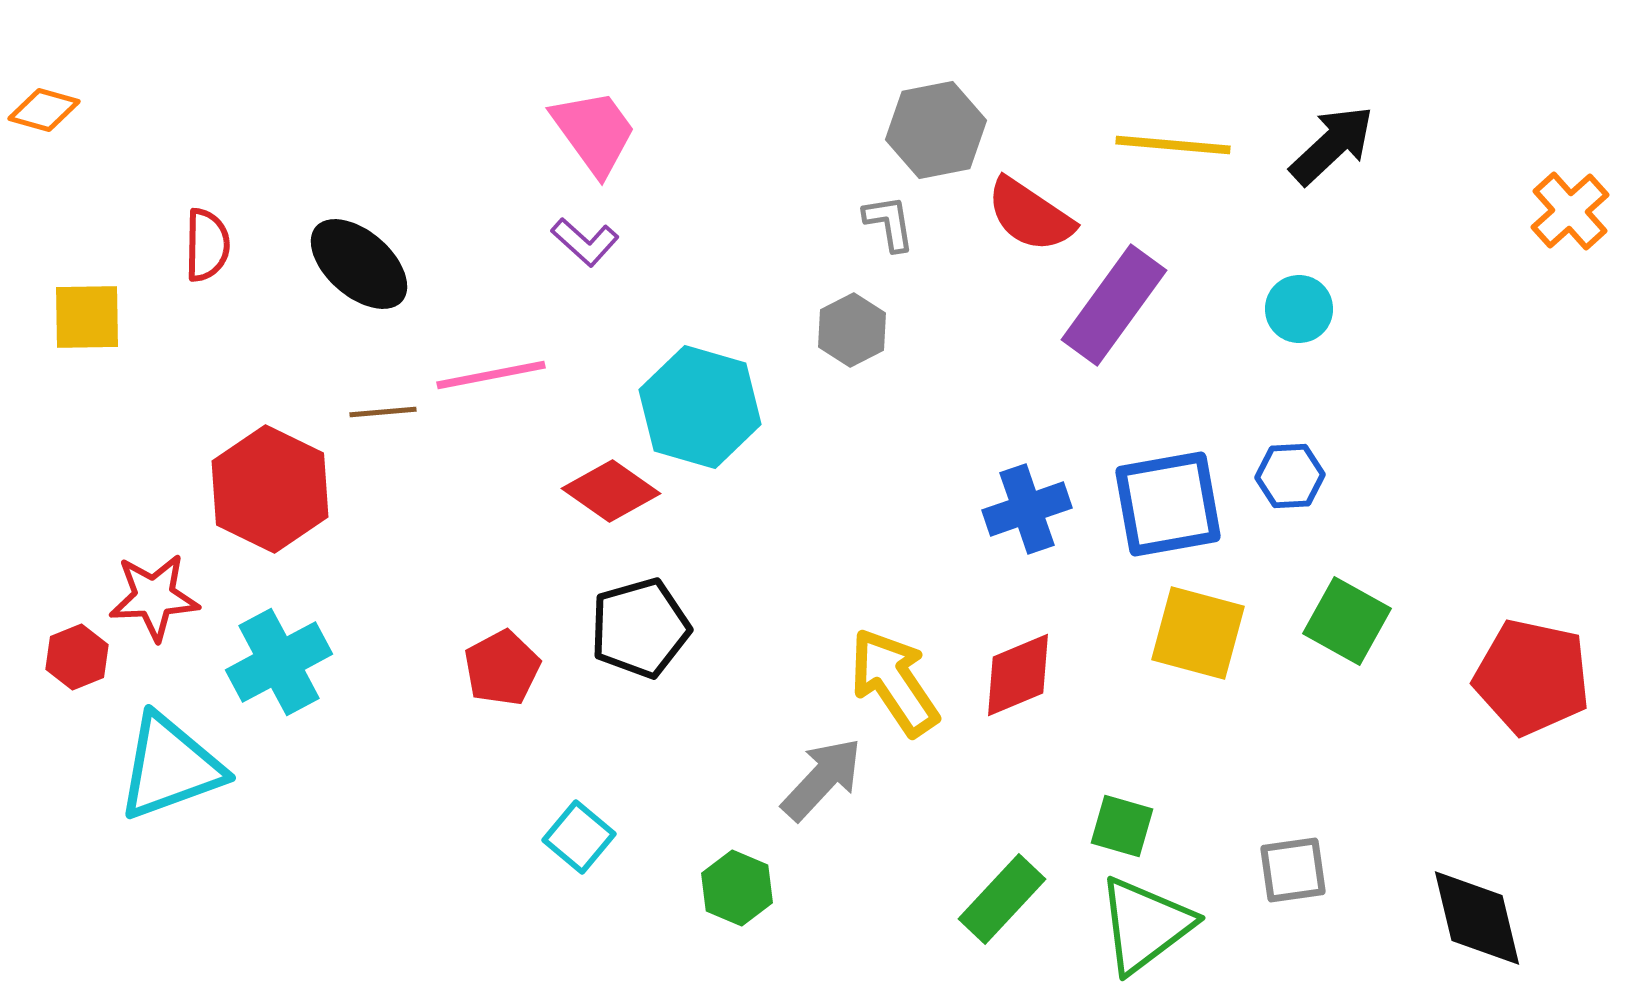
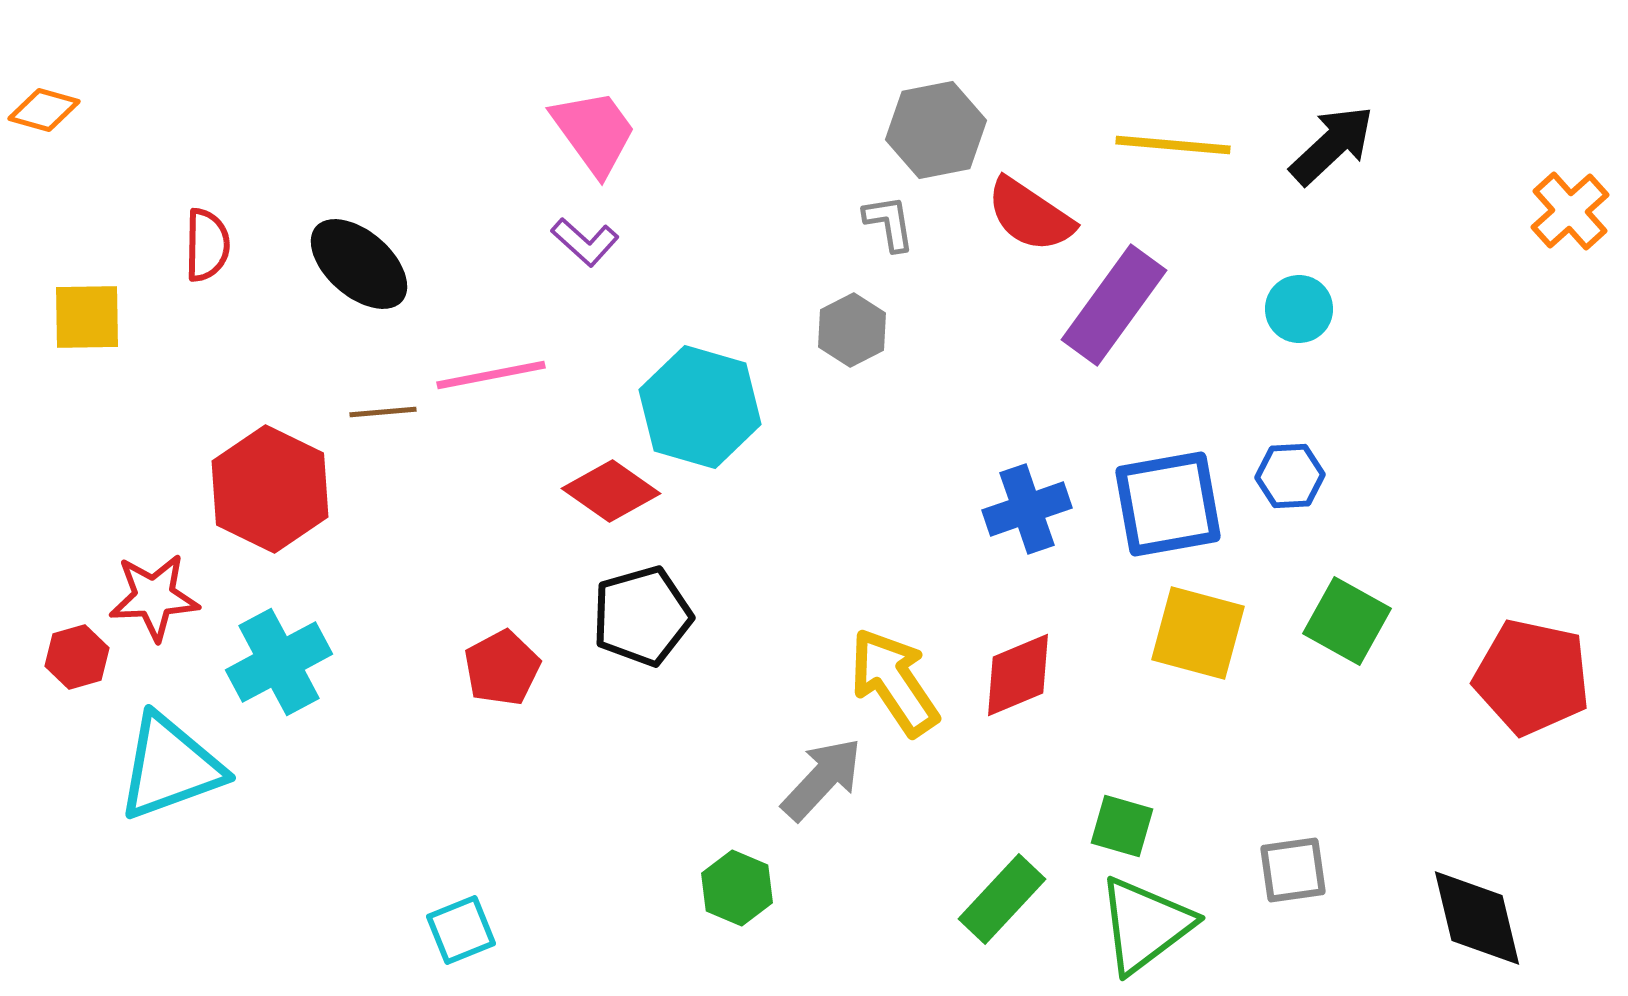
black pentagon at (640, 628): moved 2 px right, 12 px up
red hexagon at (77, 657): rotated 6 degrees clockwise
cyan square at (579, 837): moved 118 px left, 93 px down; rotated 28 degrees clockwise
